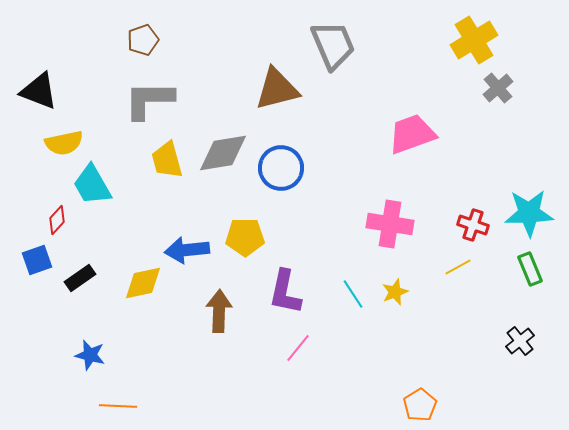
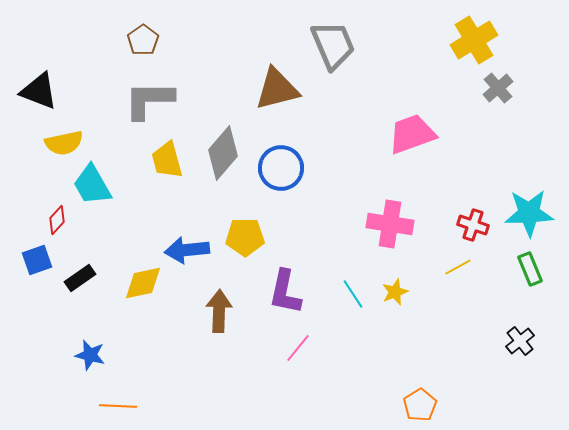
brown pentagon: rotated 16 degrees counterclockwise
gray diamond: rotated 40 degrees counterclockwise
